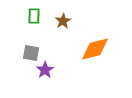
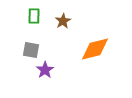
gray square: moved 3 px up
